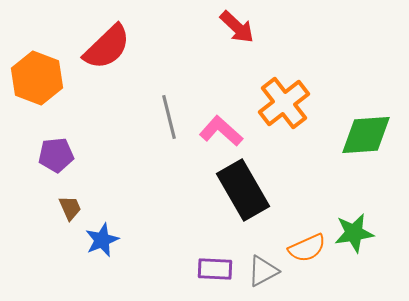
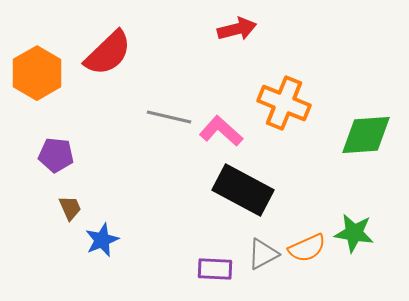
red arrow: moved 2 px down; rotated 57 degrees counterclockwise
red semicircle: moved 1 px right, 6 px down
orange hexagon: moved 5 px up; rotated 9 degrees clockwise
orange cross: rotated 30 degrees counterclockwise
gray line: rotated 63 degrees counterclockwise
purple pentagon: rotated 12 degrees clockwise
black rectangle: rotated 32 degrees counterclockwise
green star: rotated 18 degrees clockwise
gray triangle: moved 17 px up
